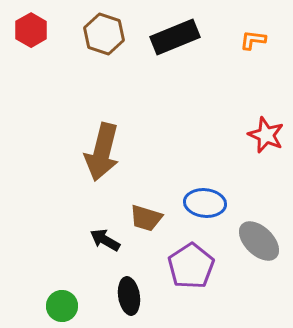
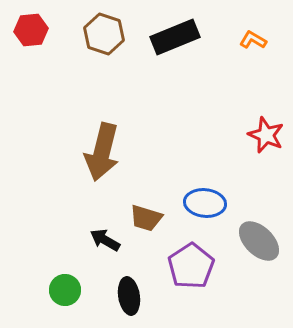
red hexagon: rotated 24 degrees clockwise
orange L-shape: rotated 24 degrees clockwise
green circle: moved 3 px right, 16 px up
